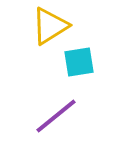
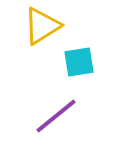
yellow triangle: moved 8 px left
